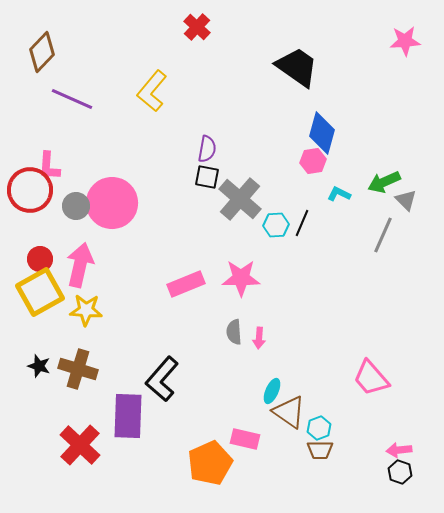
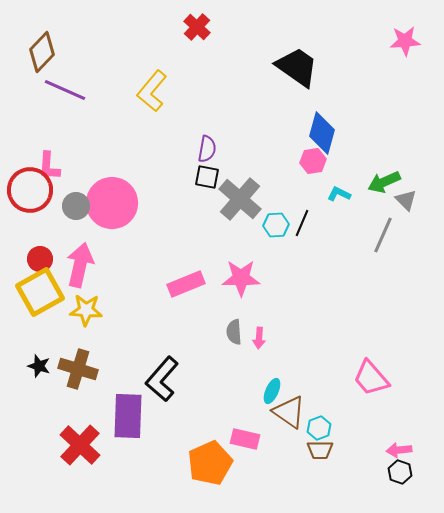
purple line at (72, 99): moved 7 px left, 9 px up
